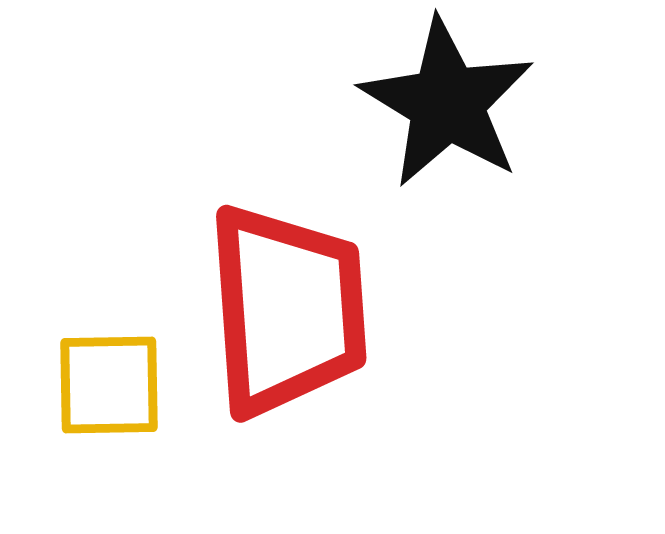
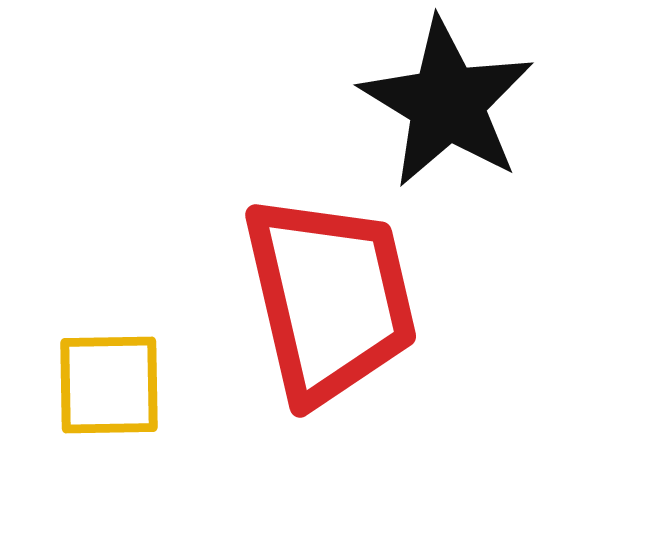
red trapezoid: moved 43 px right, 11 px up; rotated 9 degrees counterclockwise
